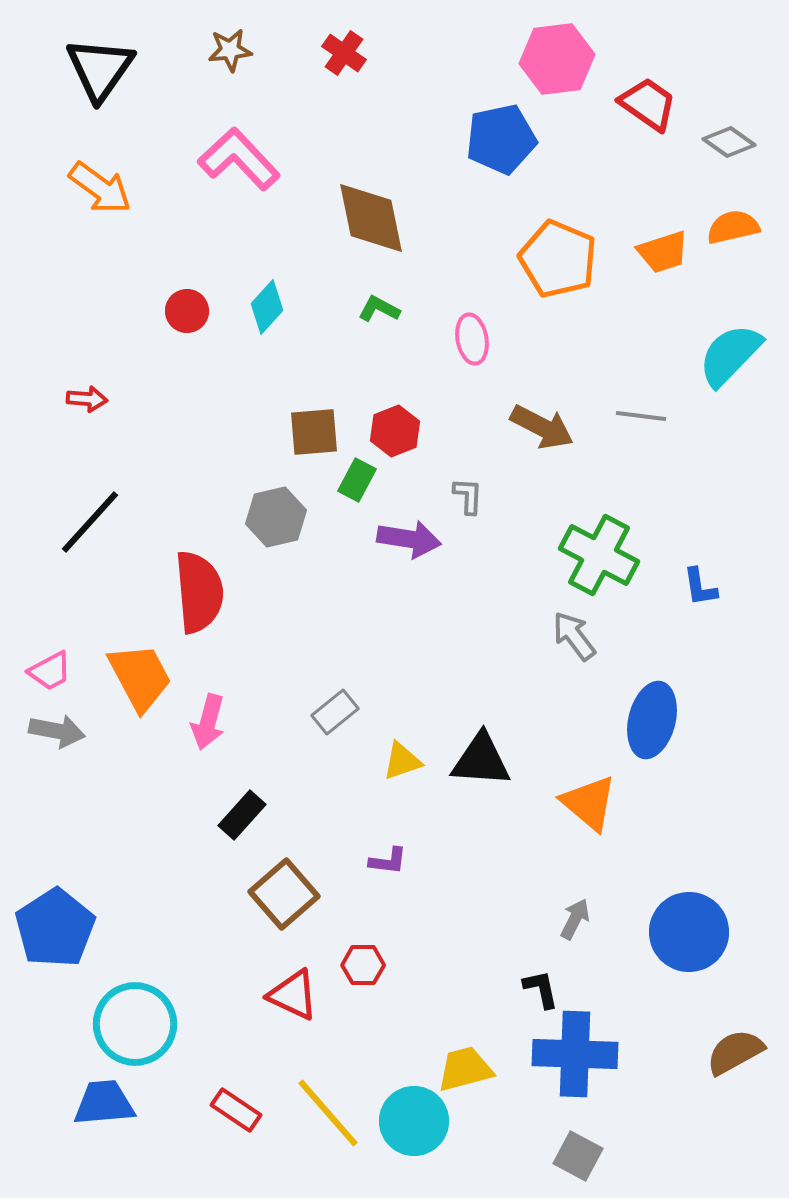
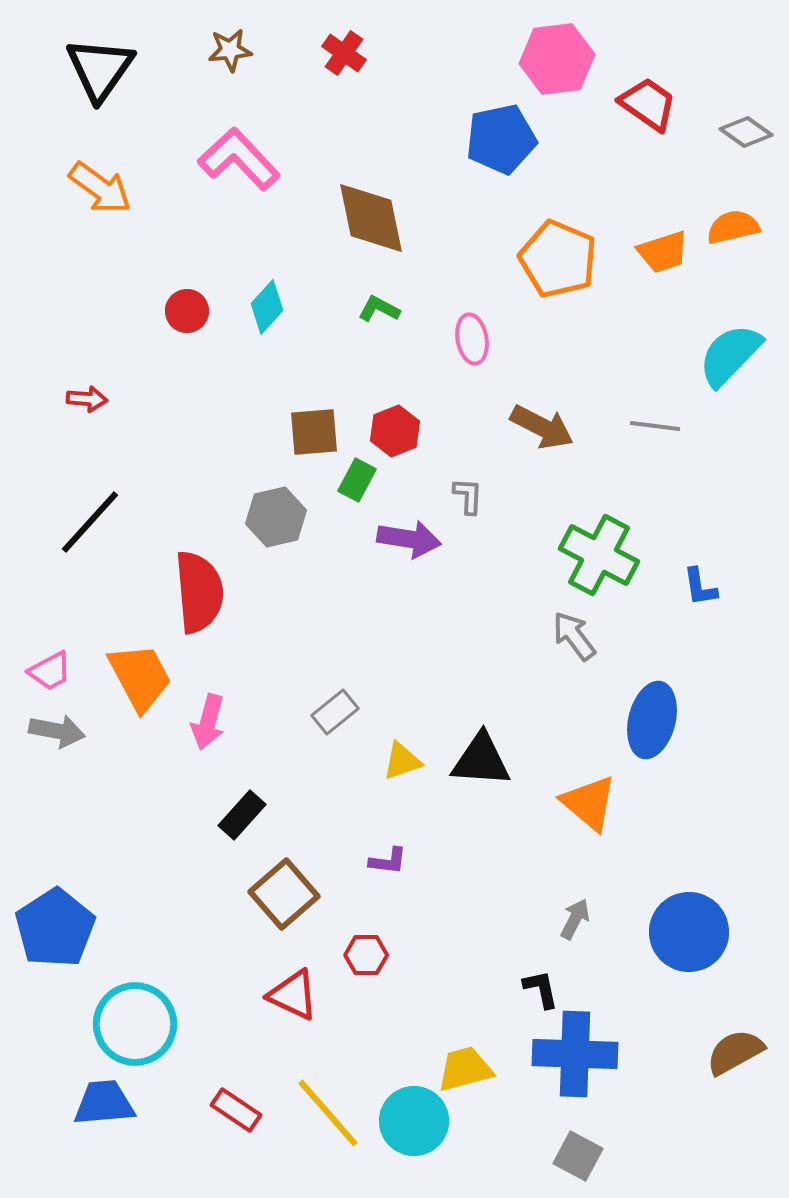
gray diamond at (729, 142): moved 17 px right, 10 px up
gray line at (641, 416): moved 14 px right, 10 px down
red hexagon at (363, 965): moved 3 px right, 10 px up
